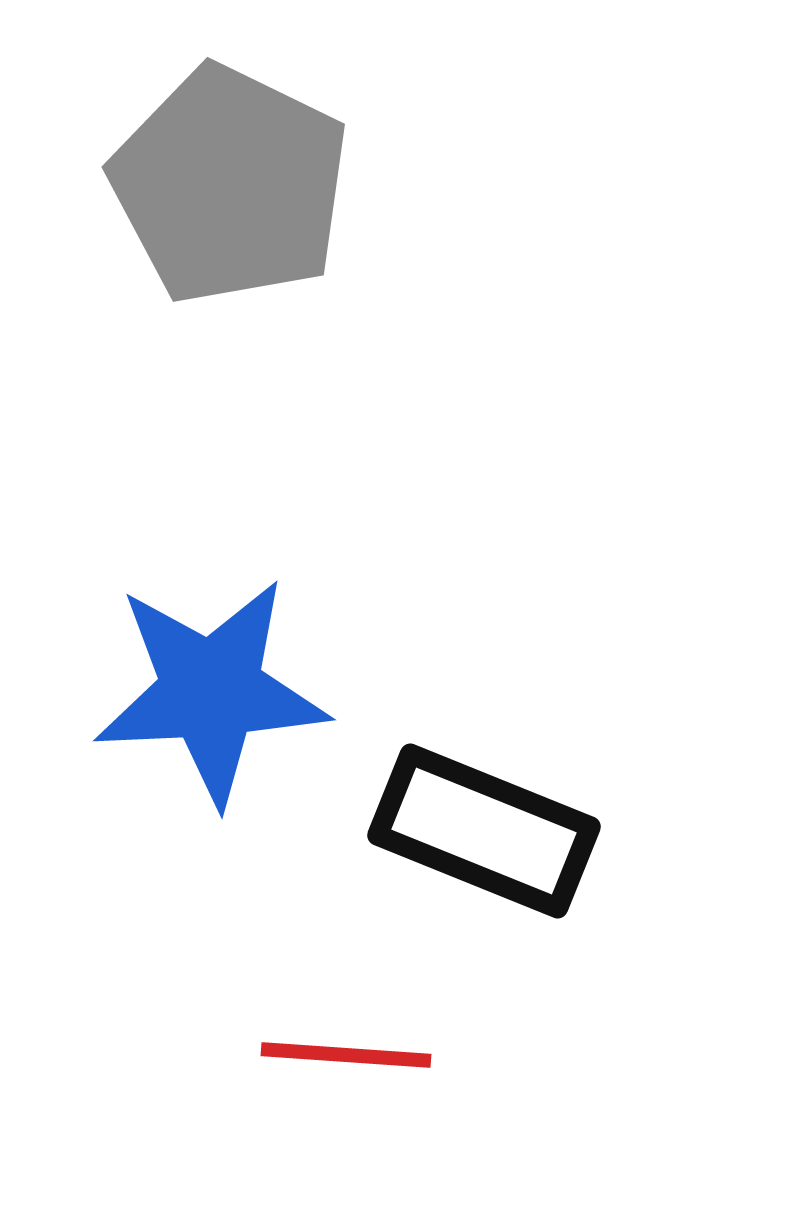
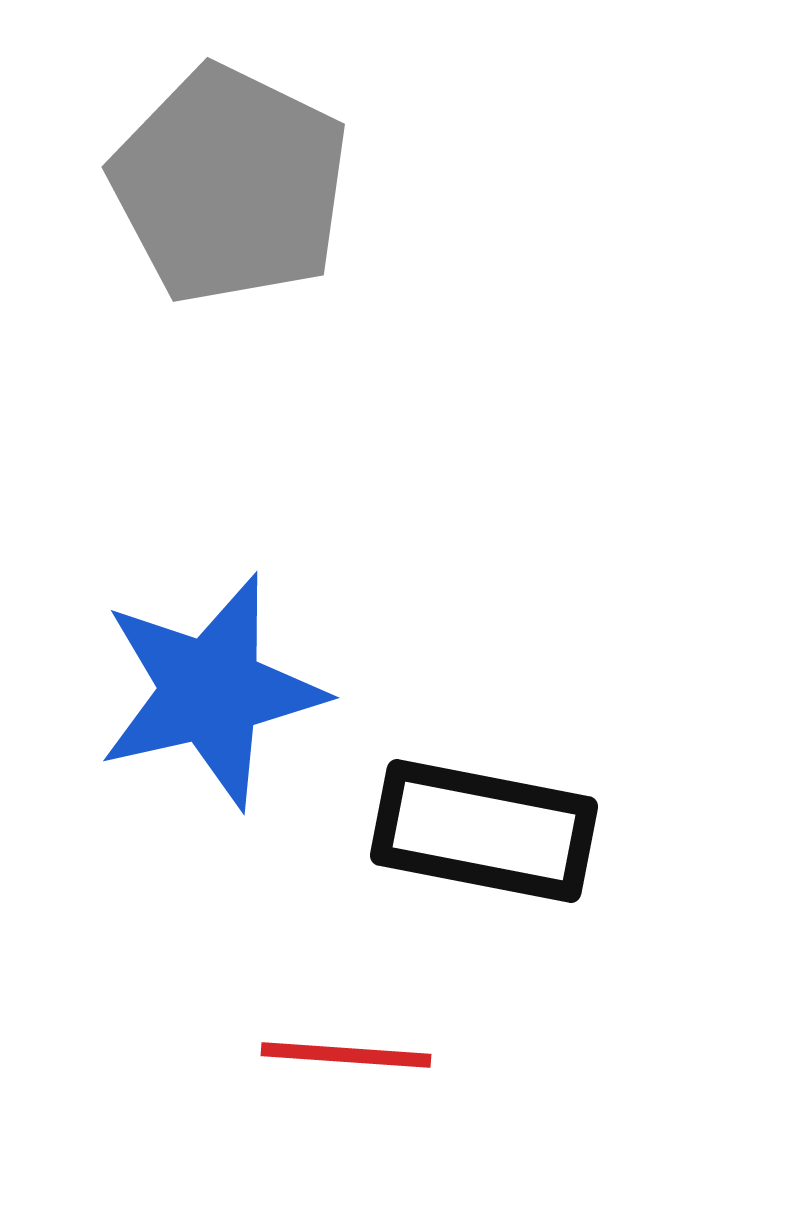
blue star: rotated 10 degrees counterclockwise
black rectangle: rotated 11 degrees counterclockwise
